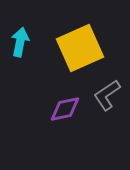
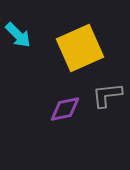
cyan arrow: moved 2 px left, 7 px up; rotated 124 degrees clockwise
gray L-shape: rotated 28 degrees clockwise
